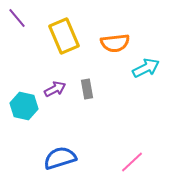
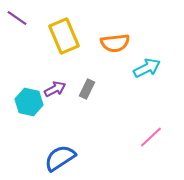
purple line: rotated 15 degrees counterclockwise
cyan arrow: moved 1 px right
gray rectangle: rotated 36 degrees clockwise
cyan hexagon: moved 5 px right, 4 px up
blue semicircle: rotated 16 degrees counterclockwise
pink line: moved 19 px right, 25 px up
